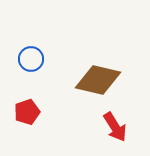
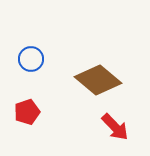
brown diamond: rotated 27 degrees clockwise
red arrow: rotated 12 degrees counterclockwise
